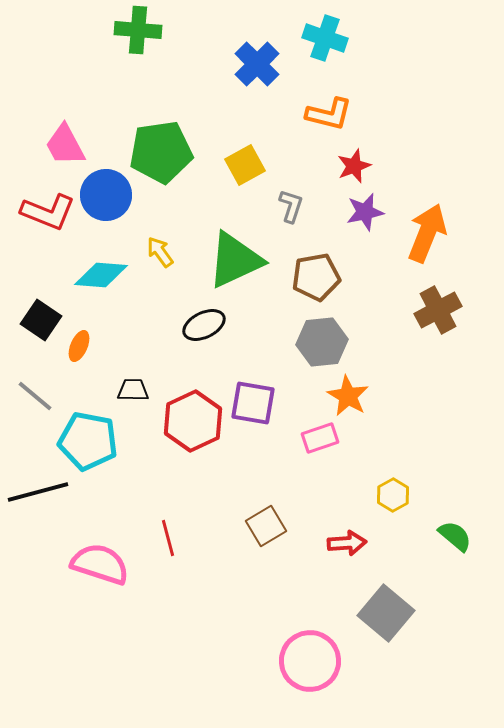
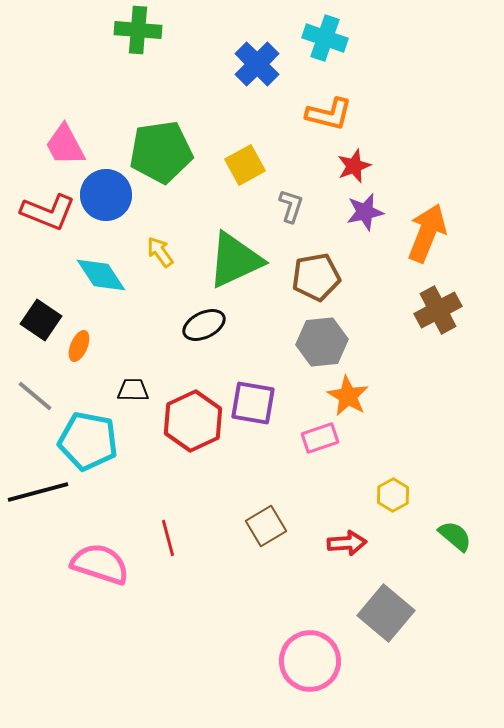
cyan diamond: rotated 52 degrees clockwise
